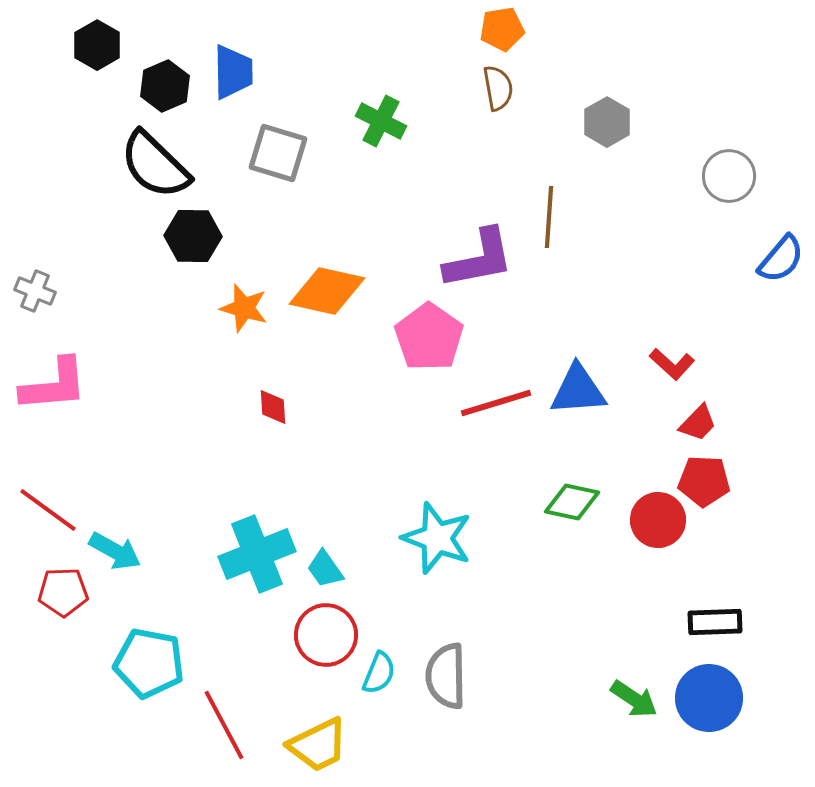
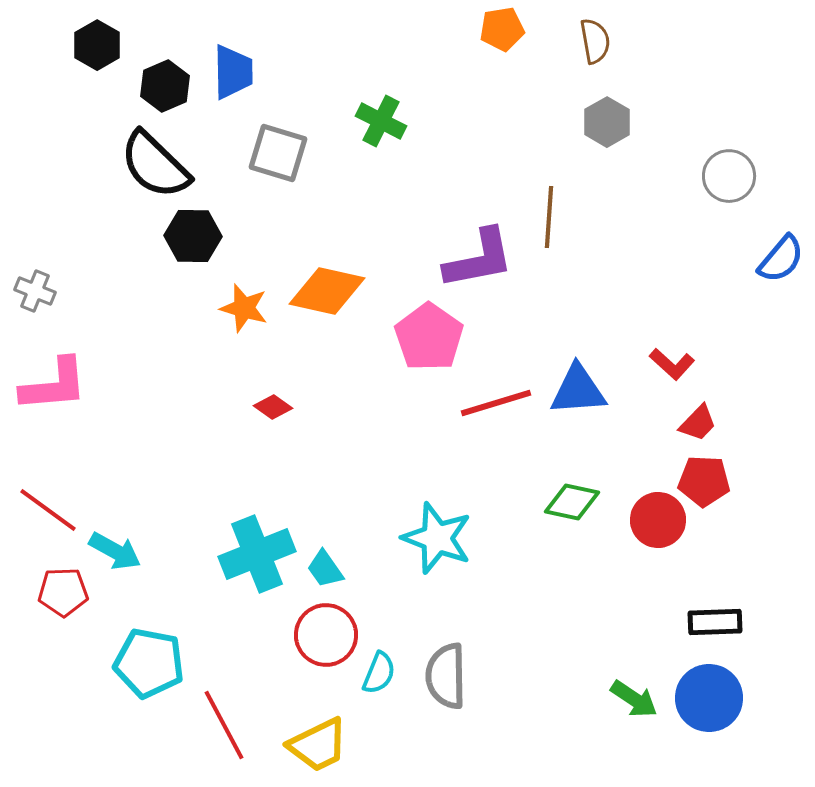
brown semicircle at (498, 88): moved 97 px right, 47 px up
red diamond at (273, 407): rotated 51 degrees counterclockwise
